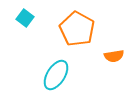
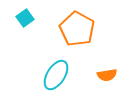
cyan square: rotated 18 degrees clockwise
orange semicircle: moved 7 px left, 19 px down
